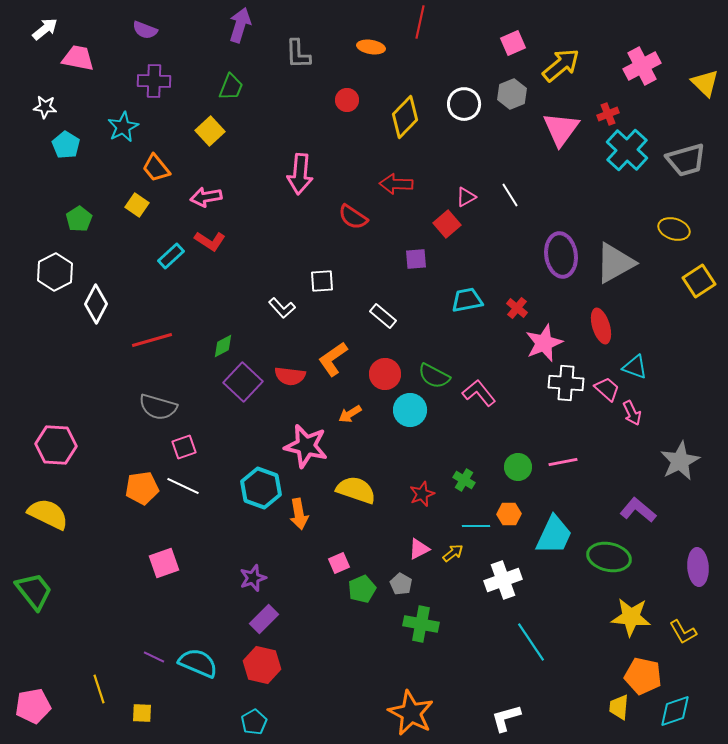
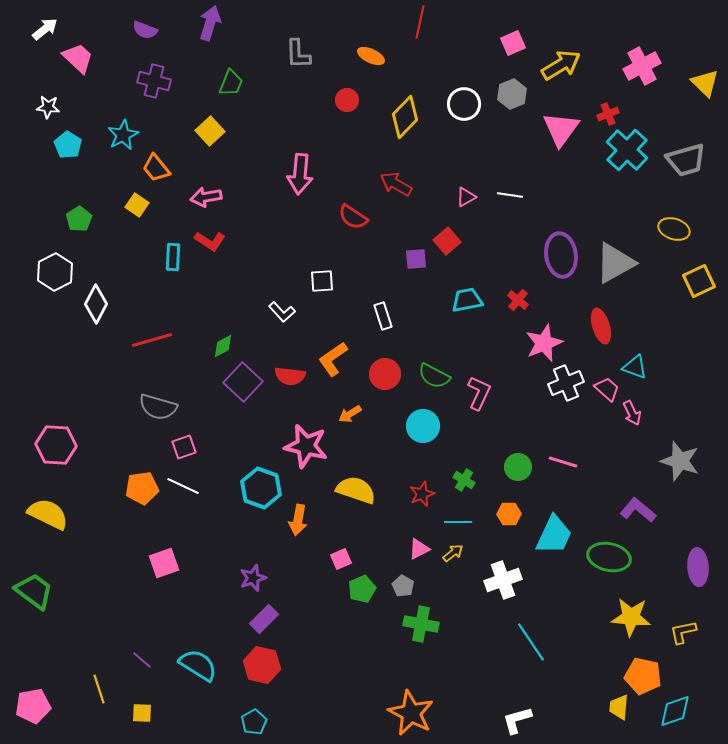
purple arrow at (240, 25): moved 30 px left, 2 px up
orange ellipse at (371, 47): moved 9 px down; rotated 16 degrees clockwise
pink trapezoid at (78, 58): rotated 32 degrees clockwise
yellow arrow at (561, 65): rotated 9 degrees clockwise
purple cross at (154, 81): rotated 12 degrees clockwise
green trapezoid at (231, 87): moved 4 px up
white star at (45, 107): moved 3 px right
cyan star at (123, 127): moved 8 px down
cyan pentagon at (66, 145): moved 2 px right
red arrow at (396, 184): rotated 28 degrees clockwise
white line at (510, 195): rotated 50 degrees counterclockwise
red square at (447, 224): moved 17 px down
cyan rectangle at (171, 256): moved 2 px right, 1 px down; rotated 44 degrees counterclockwise
yellow square at (699, 281): rotated 8 degrees clockwise
white L-shape at (282, 308): moved 4 px down
red cross at (517, 308): moved 1 px right, 8 px up
white rectangle at (383, 316): rotated 32 degrees clockwise
white cross at (566, 383): rotated 28 degrees counterclockwise
pink L-shape at (479, 393): rotated 64 degrees clockwise
cyan circle at (410, 410): moved 13 px right, 16 px down
gray star at (680, 461): rotated 27 degrees counterclockwise
pink line at (563, 462): rotated 28 degrees clockwise
orange arrow at (299, 514): moved 1 px left, 6 px down; rotated 20 degrees clockwise
cyan line at (476, 526): moved 18 px left, 4 px up
pink square at (339, 563): moved 2 px right, 4 px up
gray pentagon at (401, 584): moved 2 px right, 2 px down
green trapezoid at (34, 591): rotated 15 degrees counterclockwise
yellow L-shape at (683, 632): rotated 108 degrees clockwise
purple line at (154, 657): moved 12 px left, 3 px down; rotated 15 degrees clockwise
cyan semicircle at (198, 663): moved 2 px down; rotated 9 degrees clockwise
white L-shape at (506, 718): moved 11 px right, 2 px down
